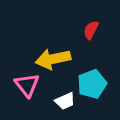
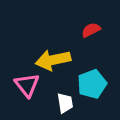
red semicircle: rotated 36 degrees clockwise
yellow arrow: moved 1 px down
white trapezoid: moved 2 px down; rotated 75 degrees counterclockwise
